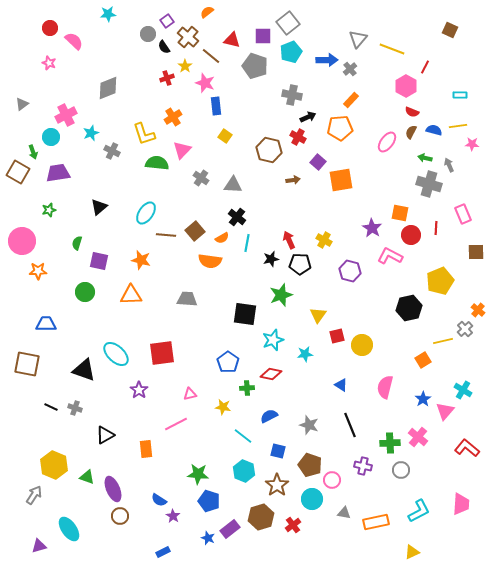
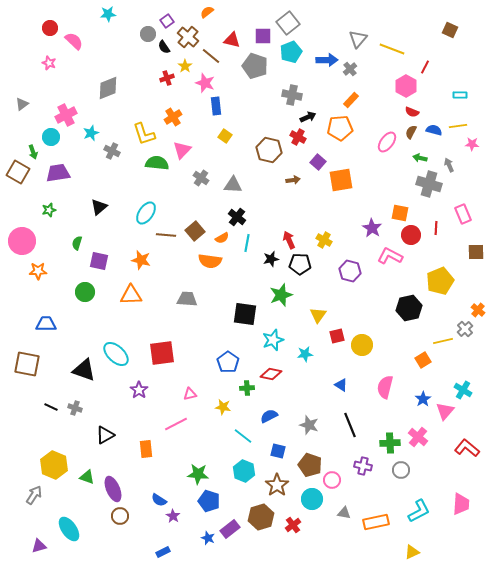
green arrow at (425, 158): moved 5 px left
